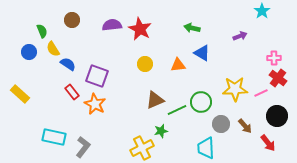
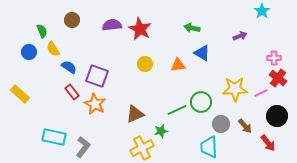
blue semicircle: moved 1 px right, 3 px down
brown triangle: moved 20 px left, 14 px down
cyan trapezoid: moved 3 px right, 1 px up
